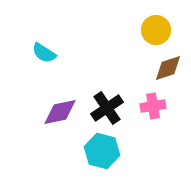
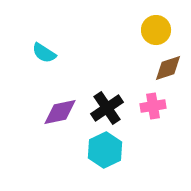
cyan hexagon: moved 3 px right, 1 px up; rotated 20 degrees clockwise
